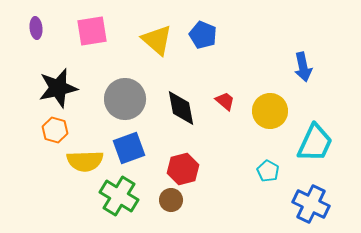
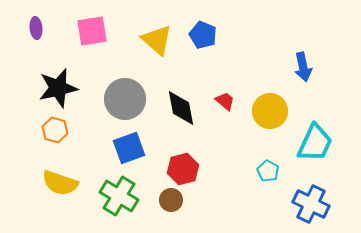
yellow semicircle: moved 25 px left, 22 px down; rotated 21 degrees clockwise
